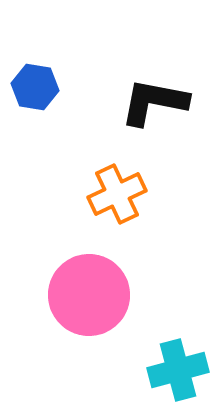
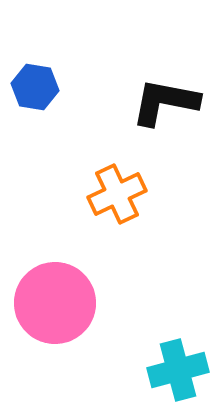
black L-shape: moved 11 px right
pink circle: moved 34 px left, 8 px down
